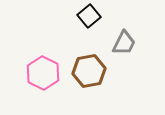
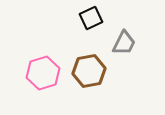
black square: moved 2 px right, 2 px down; rotated 15 degrees clockwise
pink hexagon: rotated 16 degrees clockwise
